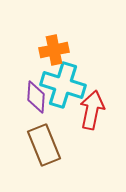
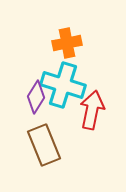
orange cross: moved 13 px right, 7 px up
purple diamond: rotated 28 degrees clockwise
